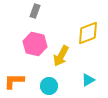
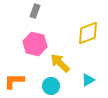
yellow arrow: moved 1 px left, 7 px down; rotated 105 degrees clockwise
cyan circle: moved 2 px right
